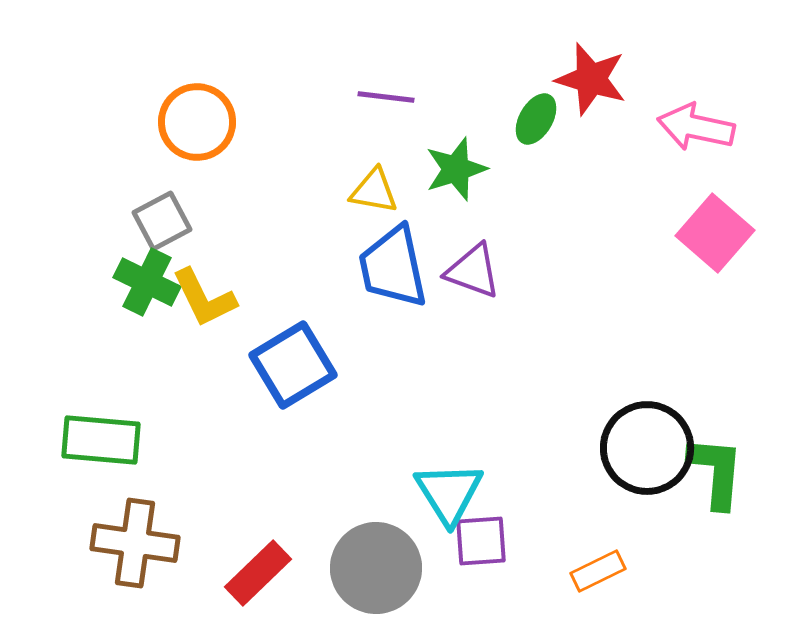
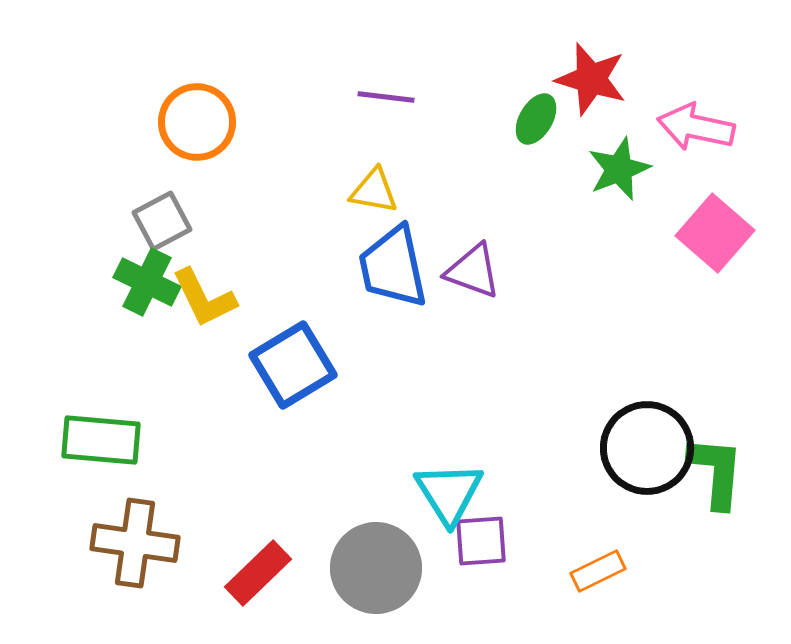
green star: moved 163 px right; rotated 4 degrees counterclockwise
